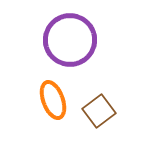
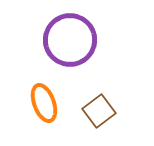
orange ellipse: moved 9 px left, 3 px down
